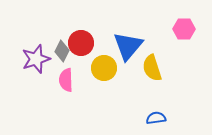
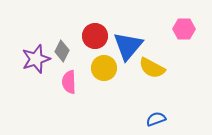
red circle: moved 14 px right, 7 px up
yellow semicircle: rotated 44 degrees counterclockwise
pink semicircle: moved 3 px right, 2 px down
blue semicircle: moved 1 px down; rotated 12 degrees counterclockwise
